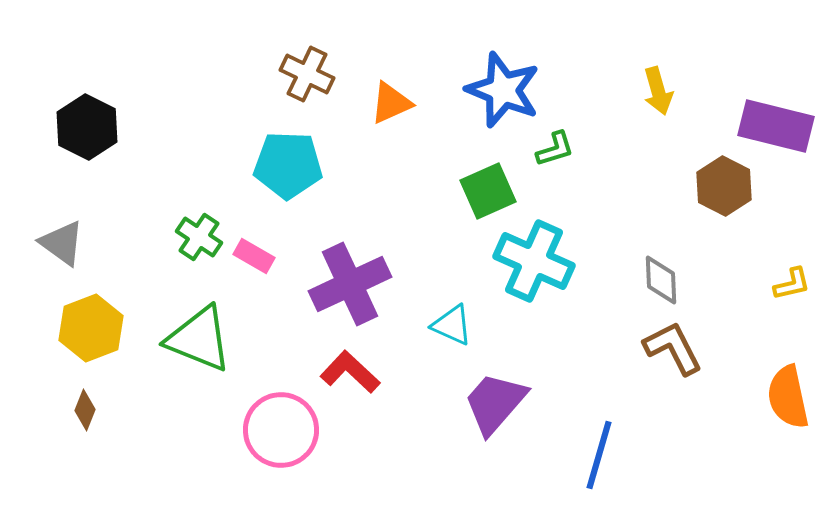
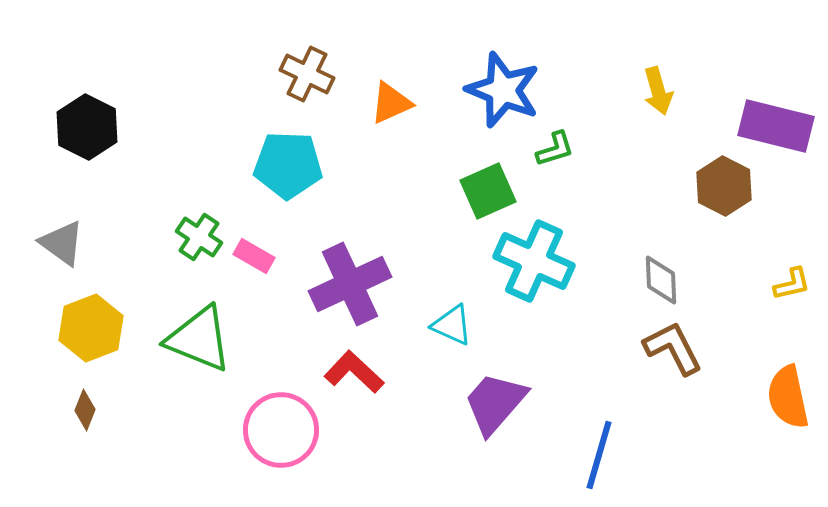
red L-shape: moved 4 px right
